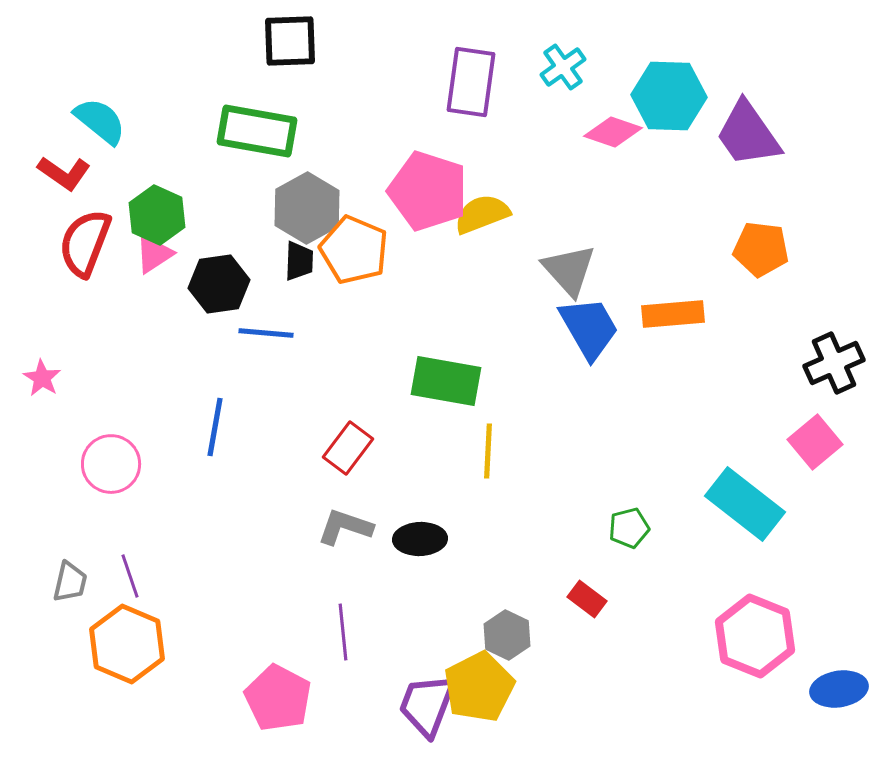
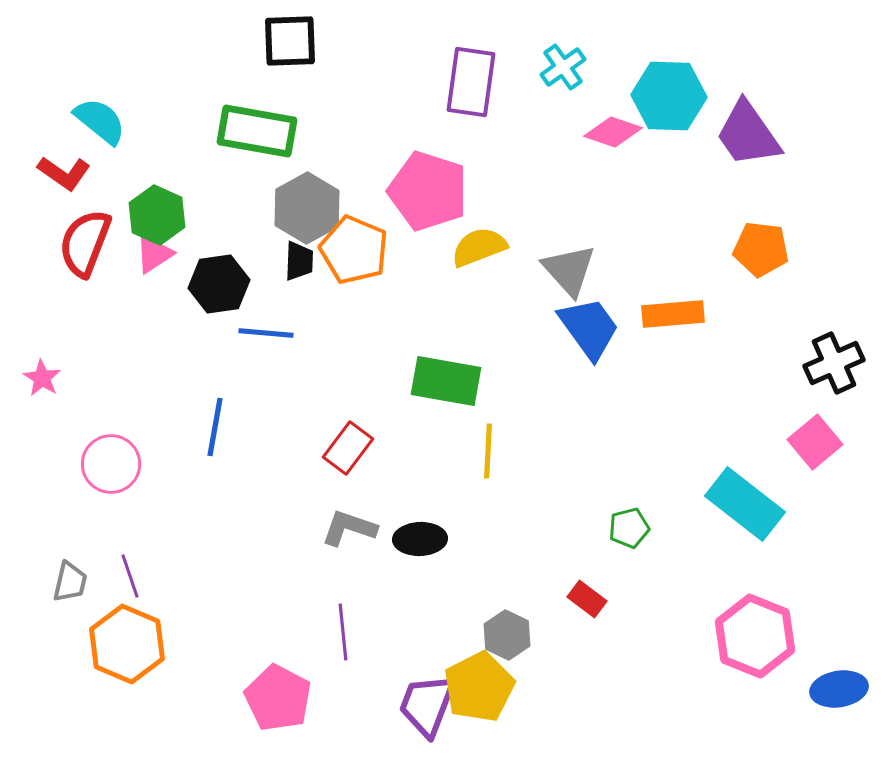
yellow semicircle at (482, 214): moved 3 px left, 33 px down
blue trapezoid at (589, 328): rotated 6 degrees counterclockwise
gray L-shape at (345, 527): moved 4 px right, 1 px down
